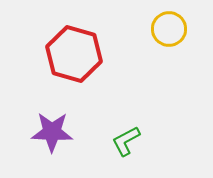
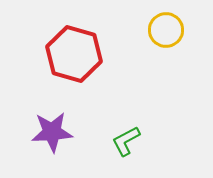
yellow circle: moved 3 px left, 1 px down
purple star: rotated 6 degrees counterclockwise
